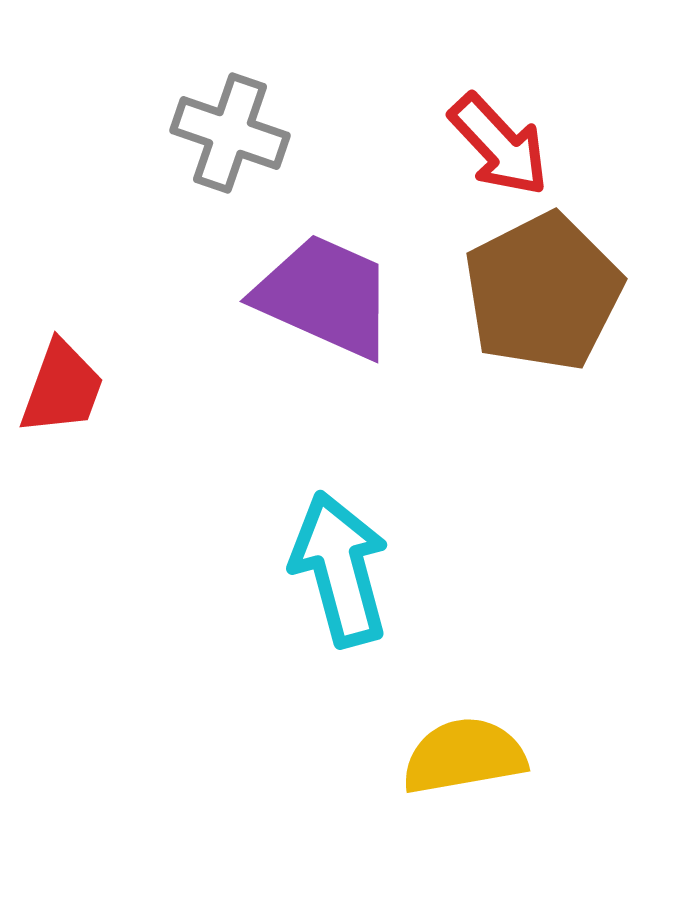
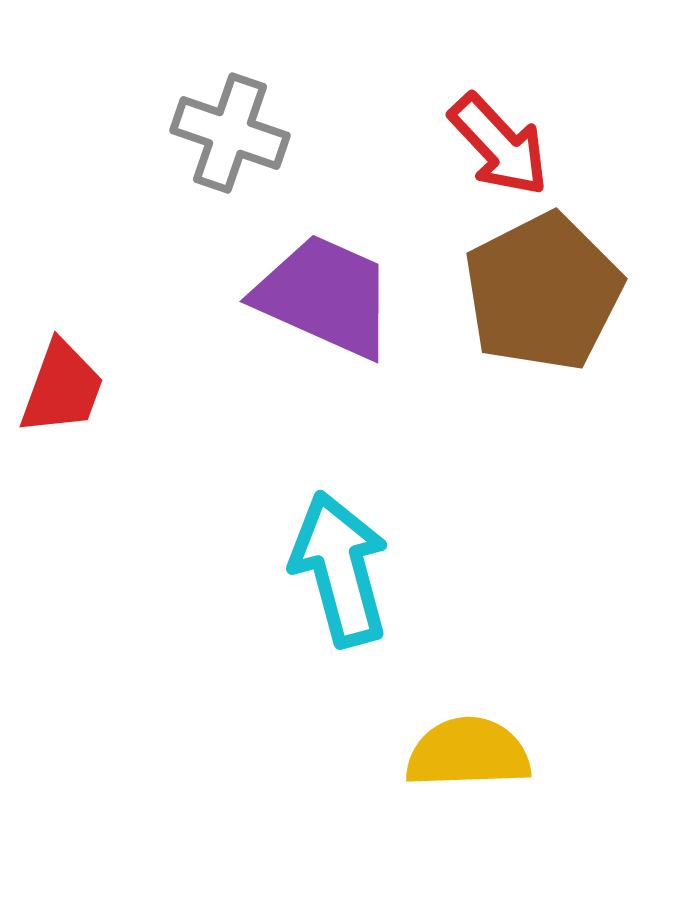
yellow semicircle: moved 4 px right, 3 px up; rotated 8 degrees clockwise
